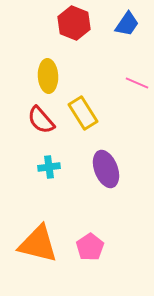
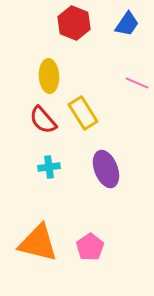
yellow ellipse: moved 1 px right
red semicircle: moved 2 px right
orange triangle: moved 1 px up
